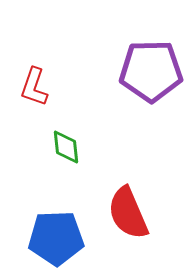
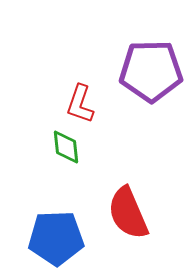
red L-shape: moved 46 px right, 17 px down
